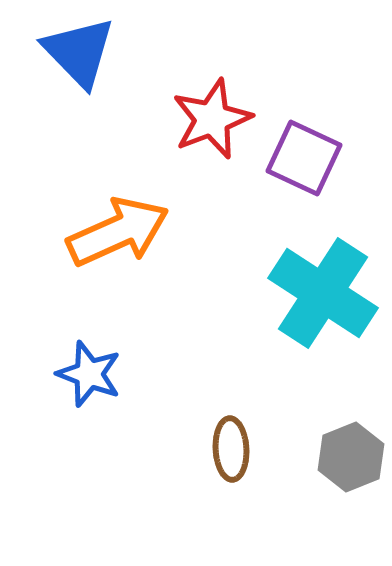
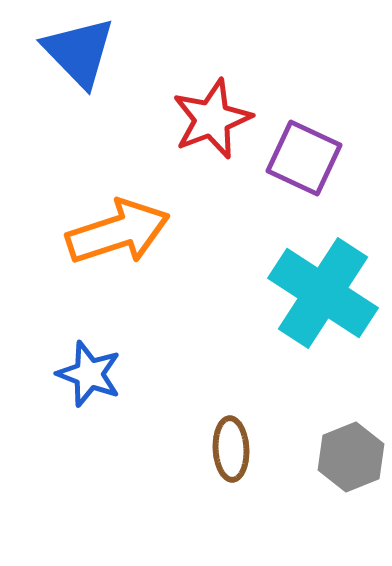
orange arrow: rotated 6 degrees clockwise
